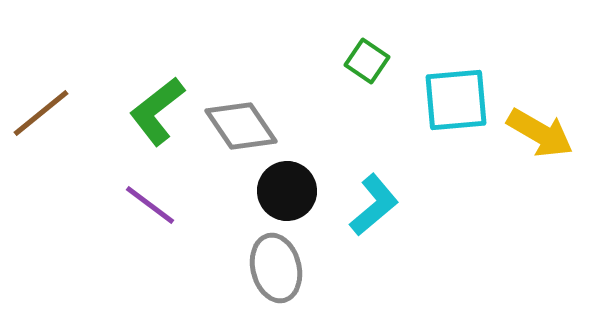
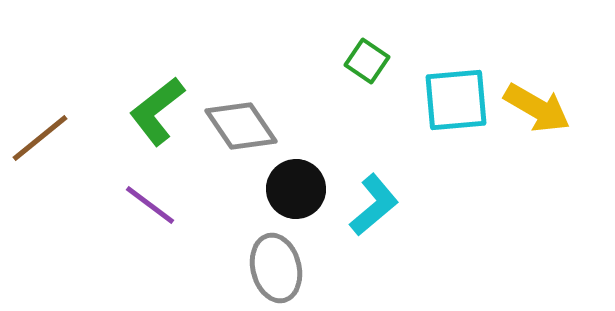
brown line: moved 1 px left, 25 px down
yellow arrow: moved 3 px left, 25 px up
black circle: moved 9 px right, 2 px up
